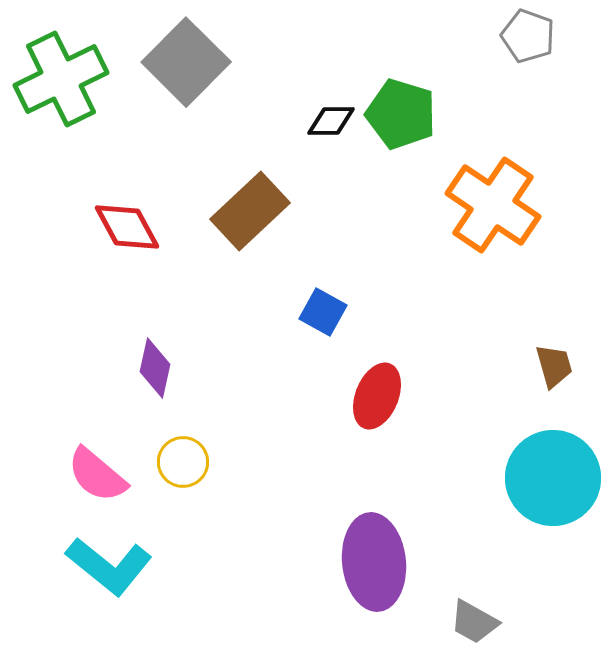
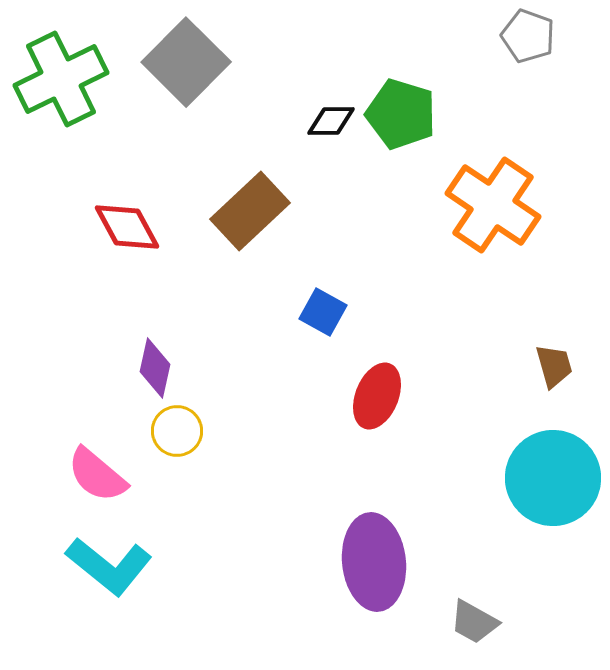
yellow circle: moved 6 px left, 31 px up
